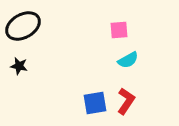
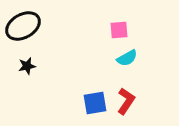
cyan semicircle: moved 1 px left, 2 px up
black star: moved 8 px right; rotated 24 degrees counterclockwise
